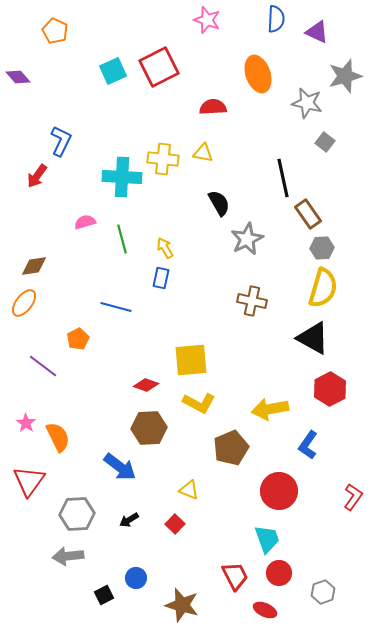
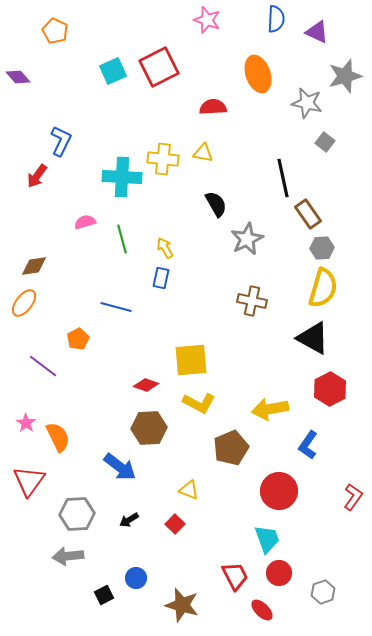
black semicircle at (219, 203): moved 3 px left, 1 px down
red ellipse at (265, 610): moved 3 px left; rotated 20 degrees clockwise
